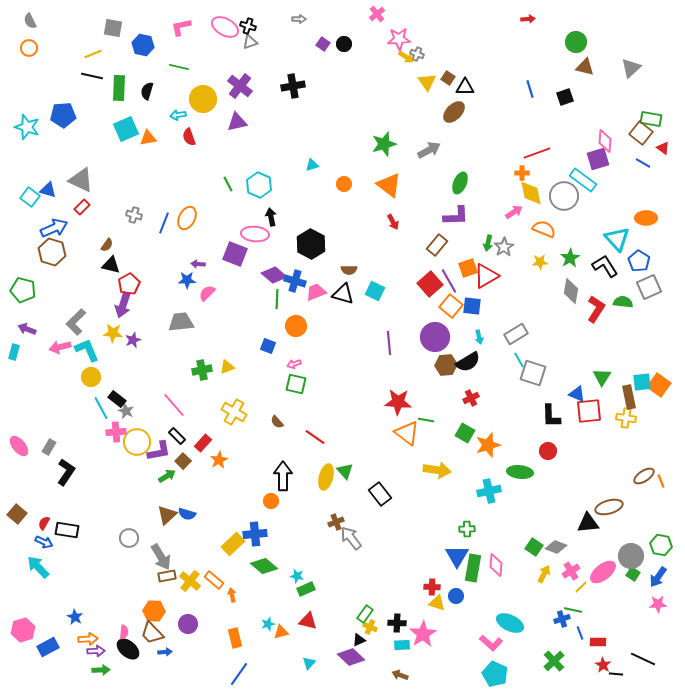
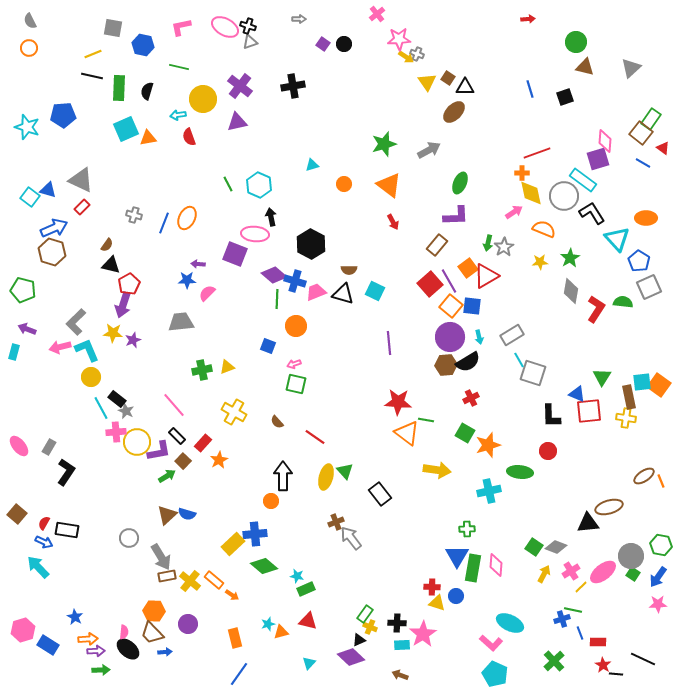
green rectangle at (651, 119): rotated 65 degrees counterclockwise
black L-shape at (605, 266): moved 13 px left, 53 px up
orange square at (468, 268): rotated 18 degrees counterclockwise
gray rectangle at (516, 334): moved 4 px left, 1 px down
purple circle at (435, 337): moved 15 px right
orange arrow at (232, 595): rotated 136 degrees clockwise
blue rectangle at (48, 647): moved 2 px up; rotated 60 degrees clockwise
